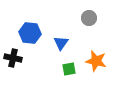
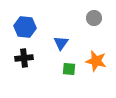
gray circle: moved 5 px right
blue hexagon: moved 5 px left, 6 px up
black cross: moved 11 px right; rotated 18 degrees counterclockwise
green square: rotated 16 degrees clockwise
